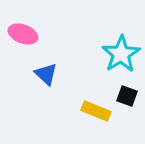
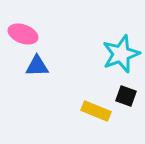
cyan star: rotated 12 degrees clockwise
blue triangle: moved 9 px left, 8 px up; rotated 45 degrees counterclockwise
black square: moved 1 px left
